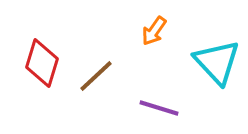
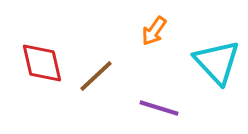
red diamond: rotated 30 degrees counterclockwise
